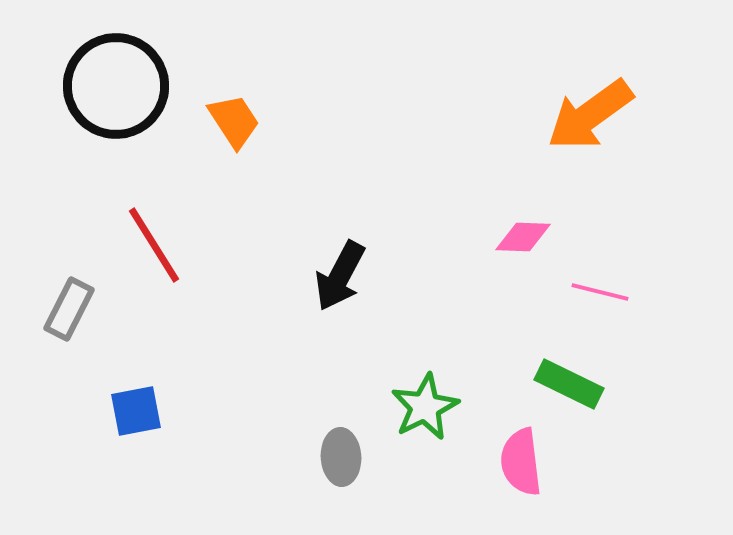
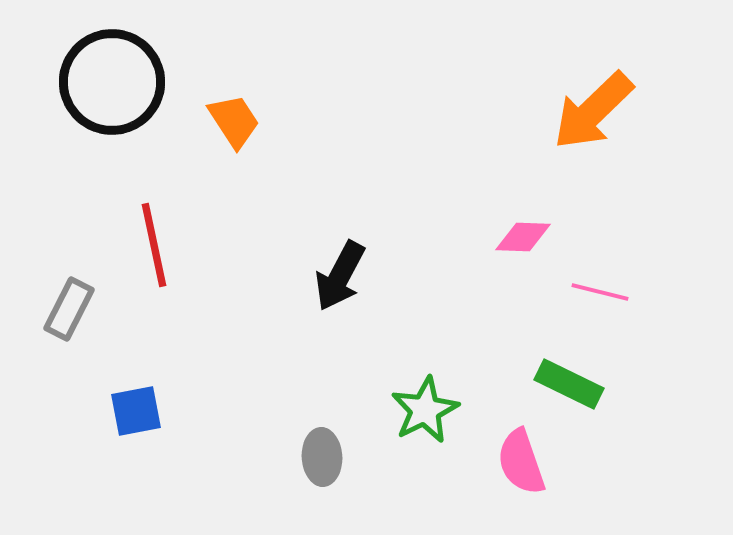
black circle: moved 4 px left, 4 px up
orange arrow: moved 3 px right, 4 px up; rotated 8 degrees counterclockwise
red line: rotated 20 degrees clockwise
green star: moved 3 px down
gray ellipse: moved 19 px left
pink semicircle: rotated 12 degrees counterclockwise
